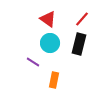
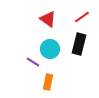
red line: moved 2 px up; rotated 14 degrees clockwise
cyan circle: moved 6 px down
orange rectangle: moved 6 px left, 2 px down
